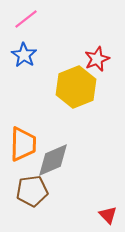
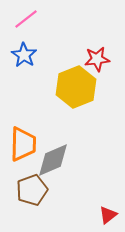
red star: rotated 15 degrees clockwise
brown pentagon: moved 1 px up; rotated 12 degrees counterclockwise
red triangle: rotated 36 degrees clockwise
